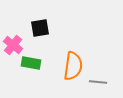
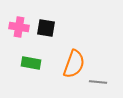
black square: moved 6 px right; rotated 18 degrees clockwise
pink cross: moved 6 px right, 18 px up; rotated 30 degrees counterclockwise
orange semicircle: moved 1 px right, 2 px up; rotated 12 degrees clockwise
